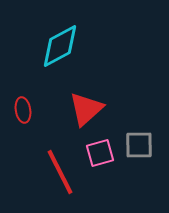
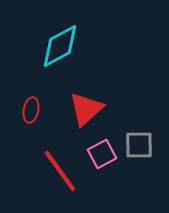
red ellipse: moved 8 px right; rotated 20 degrees clockwise
pink square: moved 2 px right, 1 px down; rotated 12 degrees counterclockwise
red line: moved 1 px up; rotated 9 degrees counterclockwise
